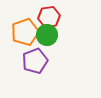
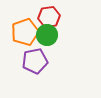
purple pentagon: rotated 10 degrees clockwise
